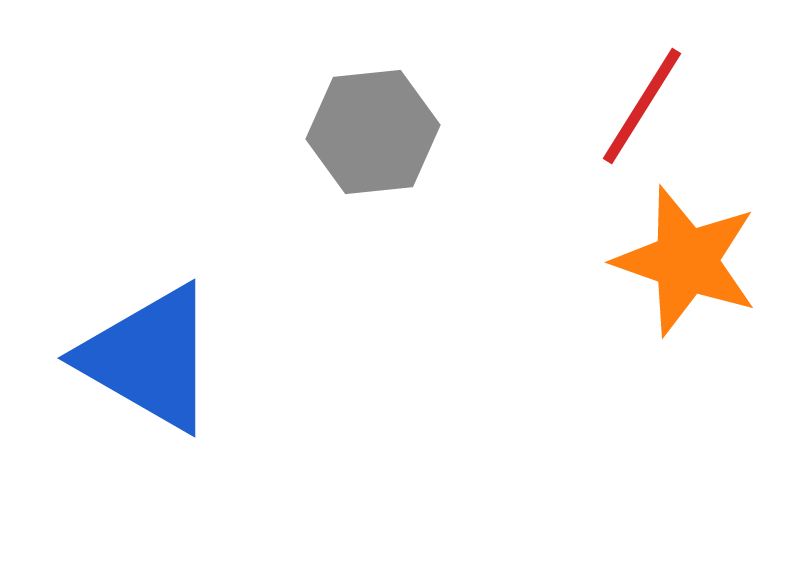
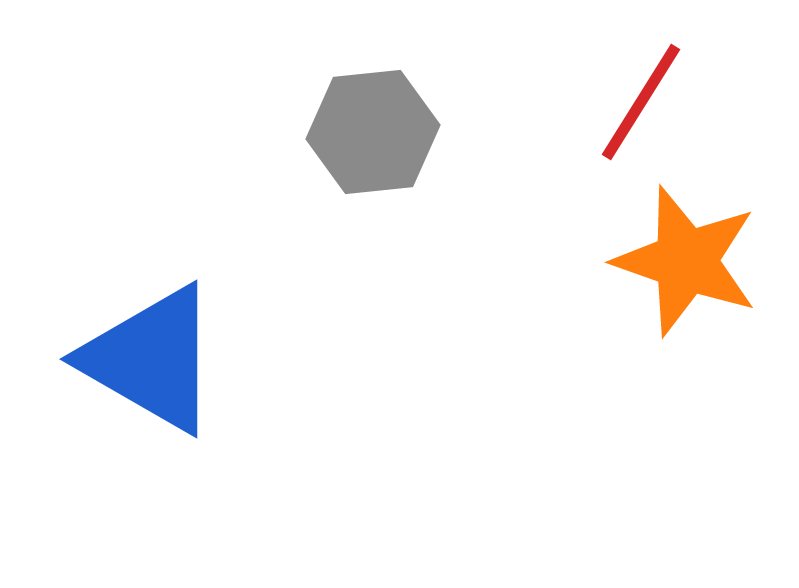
red line: moved 1 px left, 4 px up
blue triangle: moved 2 px right, 1 px down
